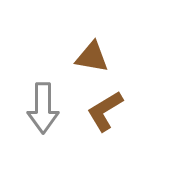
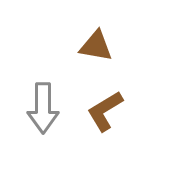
brown triangle: moved 4 px right, 11 px up
